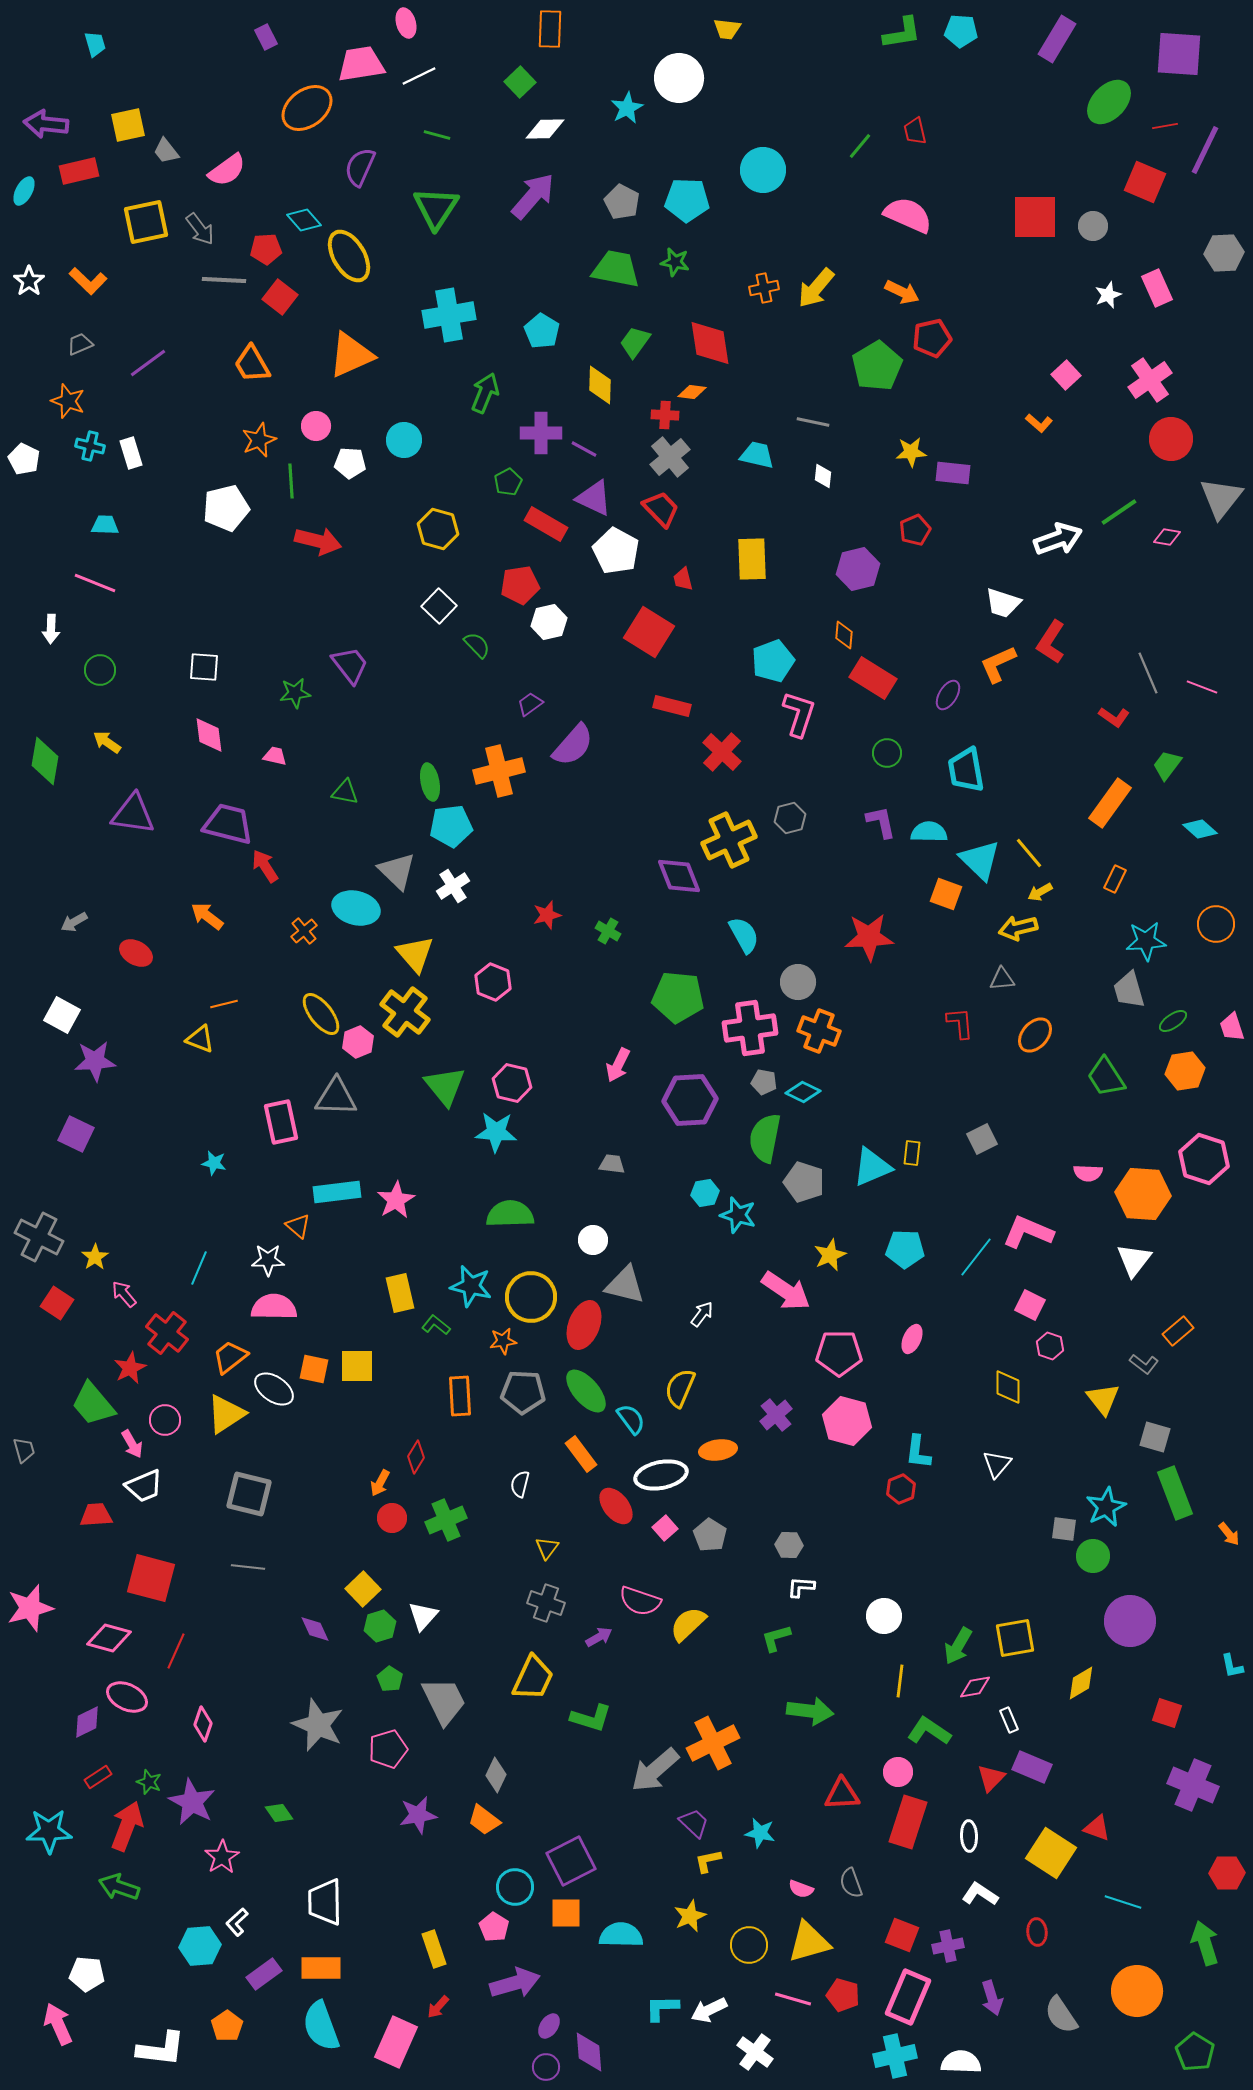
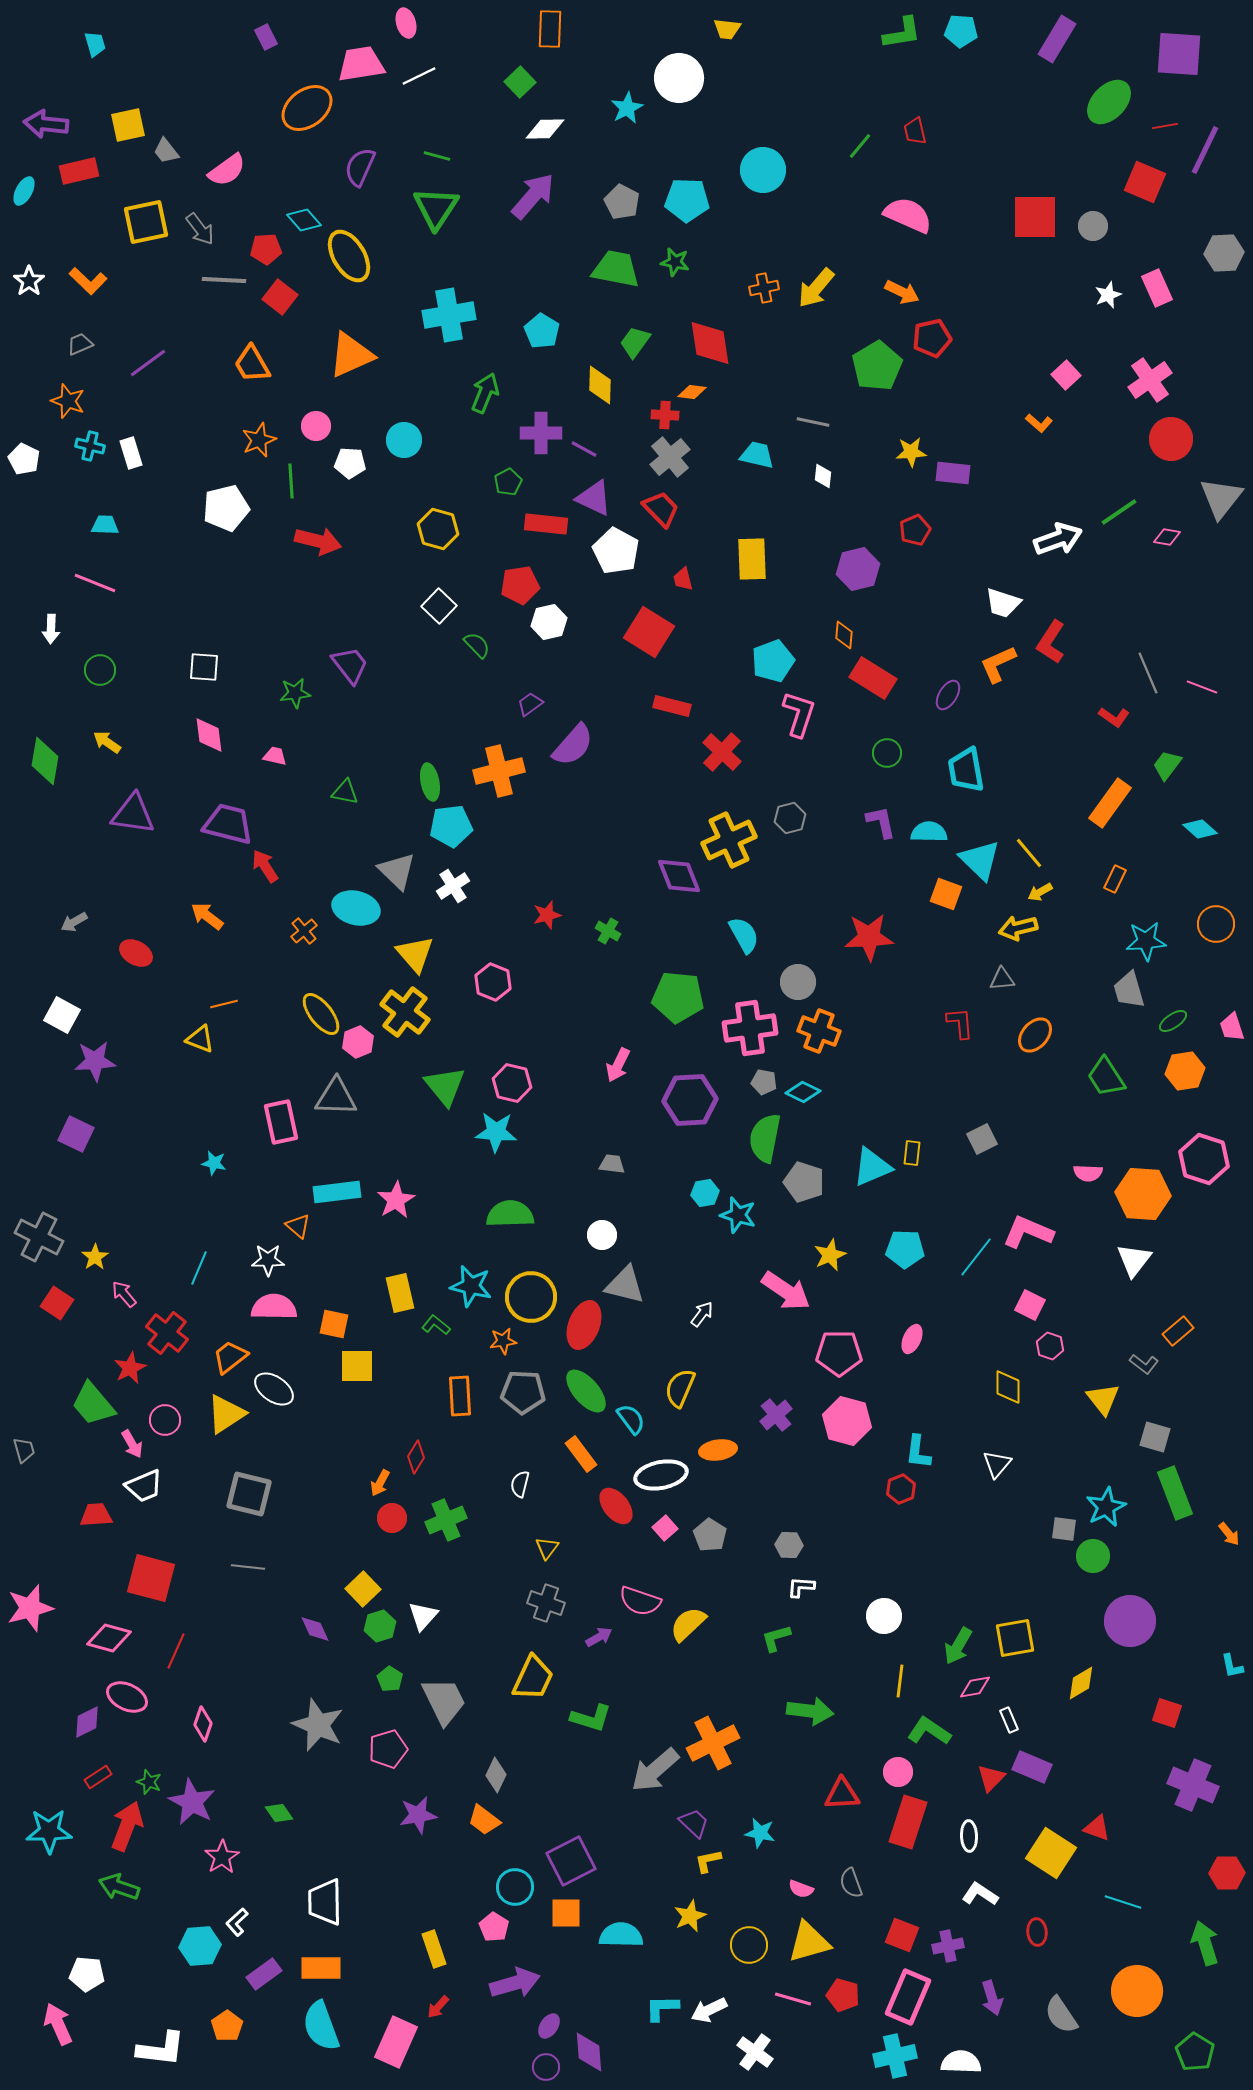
green line at (437, 135): moved 21 px down
red rectangle at (546, 524): rotated 24 degrees counterclockwise
white circle at (593, 1240): moved 9 px right, 5 px up
orange square at (314, 1369): moved 20 px right, 45 px up
